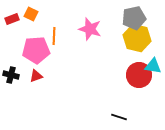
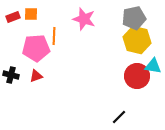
orange square: rotated 24 degrees counterclockwise
red rectangle: moved 1 px right, 2 px up
pink star: moved 6 px left, 10 px up
yellow hexagon: moved 2 px down
pink pentagon: moved 2 px up
red circle: moved 2 px left, 1 px down
black line: rotated 63 degrees counterclockwise
